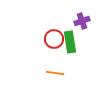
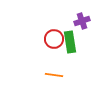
orange line: moved 1 px left, 2 px down
